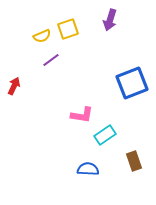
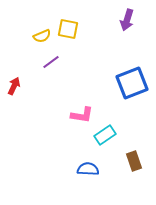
purple arrow: moved 17 px right
yellow square: rotated 30 degrees clockwise
purple line: moved 2 px down
